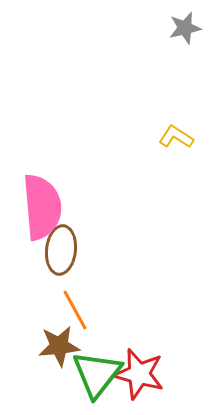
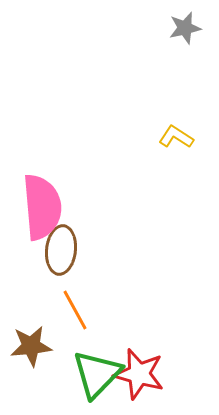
brown star: moved 28 px left
green triangle: rotated 6 degrees clockwise
